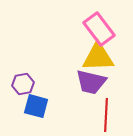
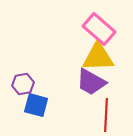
pink rectangle: rotated 12 degrees counterclockwise
purple trapezoid: rotated 16 degrees clockwise
blue square: moved 1 px up
